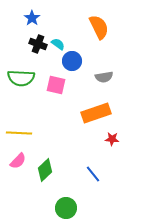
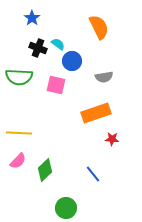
black cross: moved 4 px down
green semicircle: moved 2 px left, 1 px up
